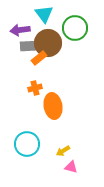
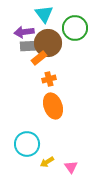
purple arrow: moved 4 px right, 2 px down
orange cross: moved 14 px right, 9 px up
orange ellipse: rotated 10 degrees counterclockwise
yellow arrow: moved 16 px left, 11 px down
pink triangle: rotated 40 degrees clockwise
